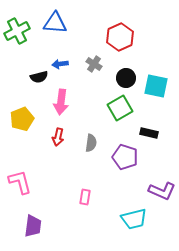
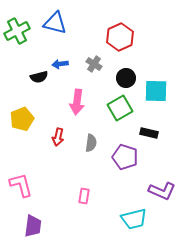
blue triangle: rotated 10 degrees clockwise
cyan square: moved 5 px down; rotated 10 degrees counterclockwise
pink arrow: moved 16 px right
pink L-shape: moved 1 px right, 3 px down
pink rectangle: moved 1 px left, 1 px up
